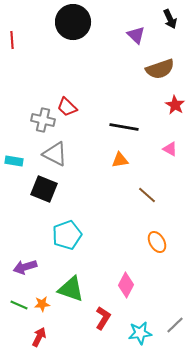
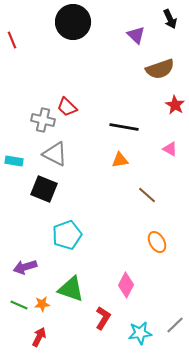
red line: rotated 18 degrees counterclockwise
